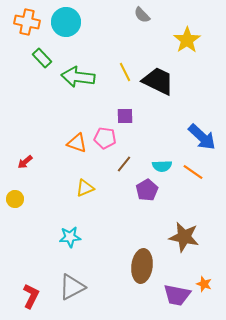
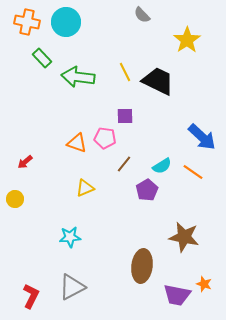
cyan semicircle: rotated 30 degrees counterclockwise
